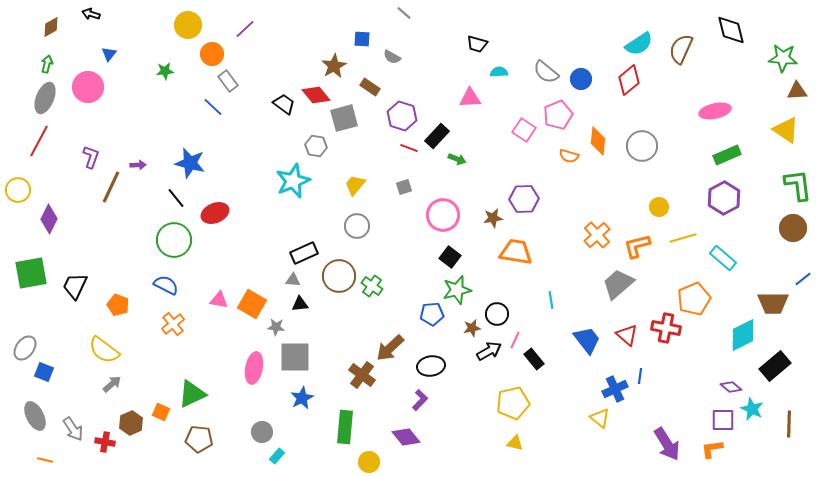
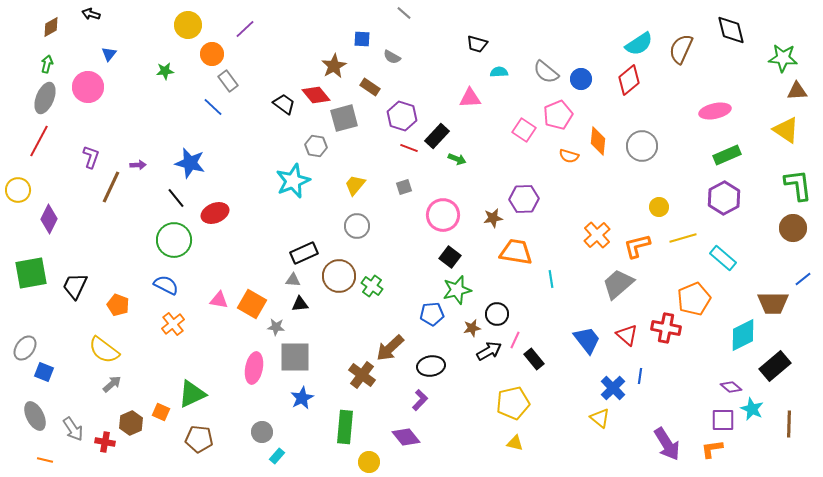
cyan line at (551, 300): moved 21 px up
blue cross at (615, 389): moved 2 px left, 1 px up; rotated 20 degrees counterclockwise
